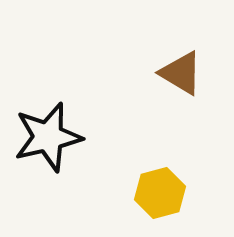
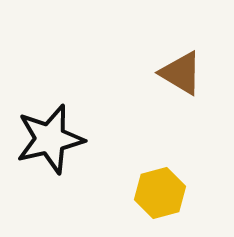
black star: moved 2 px right, 2 px down
